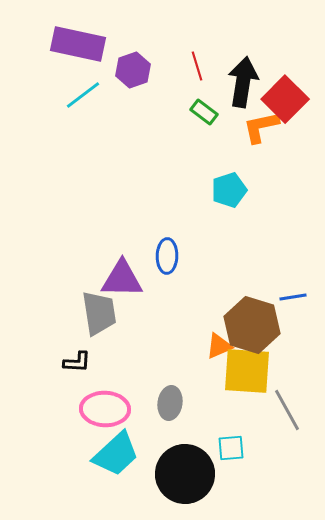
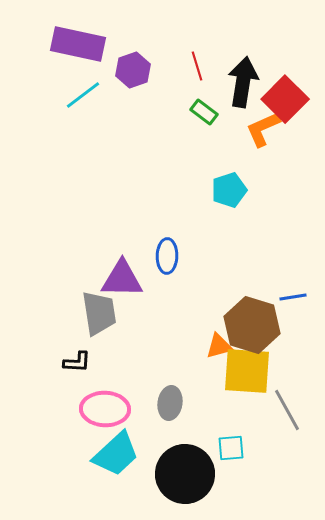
orange L-shape: moved 2 px right, 2 px down; rotated 12 degrees counterclockwise
orange triangle: rotated 8 degrees clockwise
